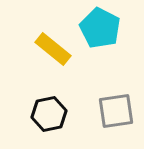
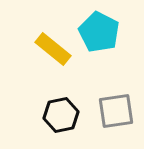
cyan pentagon: moved 1 px left, 4 px down
black hexagon: moved 12 px right, 1 px down
